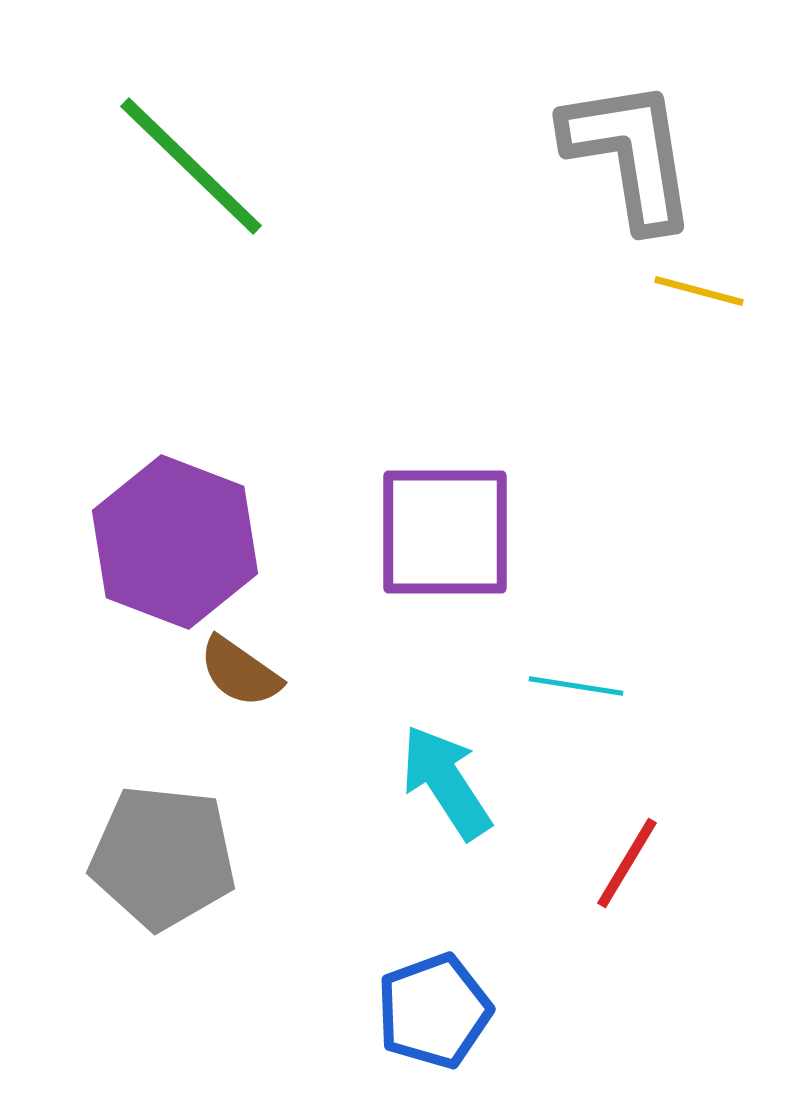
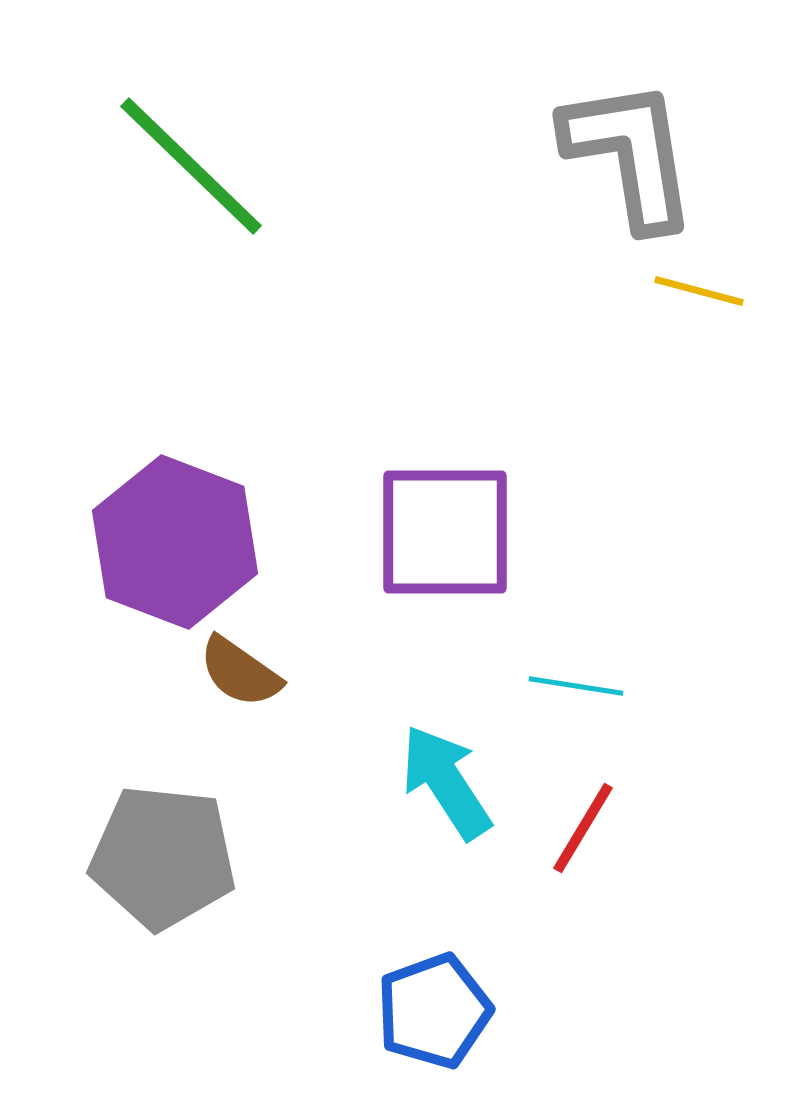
red line: moved 44 px left, 35 px up
